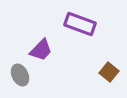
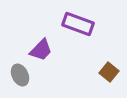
purple rectangle: moved 2 px left
